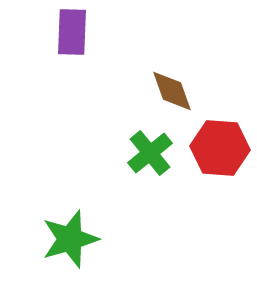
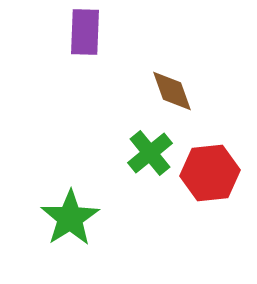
purple rectangle: moved 13 px right
red hexagon: moved 10 px left, 25 px down; rotated 10 degrees counterclockwise
green star: moved 21 px up; rotated 16 degrees counterclockwise
